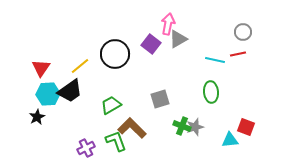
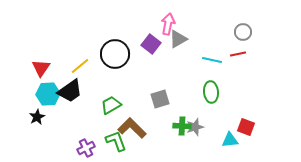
cyan line: moved 3 px left
green cross: rotated 18 degrees counterclockwise
